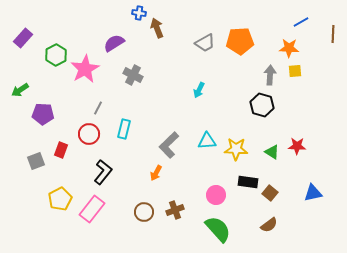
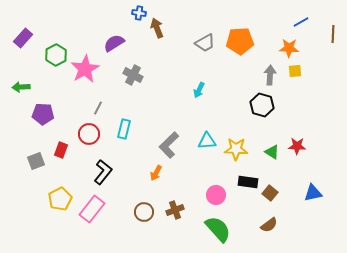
green arrow: moved 1 px right, 3 px up; rotated 30 degrees clockwise
